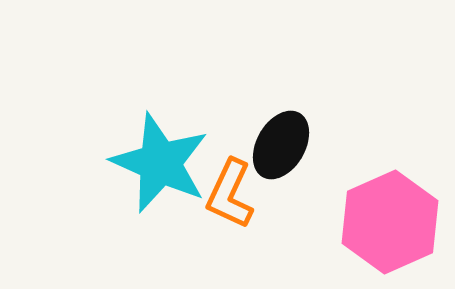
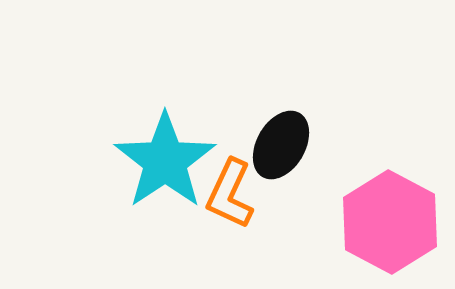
cyan star: moved 5 px right, 2 px up; rotated 14 degrees clockwise
pink hexagon: rotated 8 degrees counterclockwise
